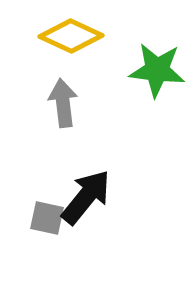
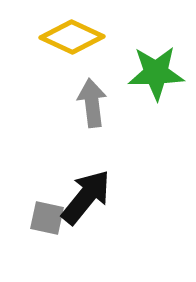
yellow diamond: moved 1 px right, 1 px down
green star: moved 1 px left, 3 px down; rotated 8 degrees counterclockwise
gray arrow: moved 29 px right
